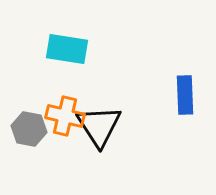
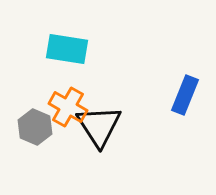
blue rectangle: rotated 24 degrees clockwise
orange cross: moved 3 px right, 9 px up; rotated 15 degrees clockwise
gray hexagon: moved 6 px right, 2 px up; rotated 12 degrees clockwise
